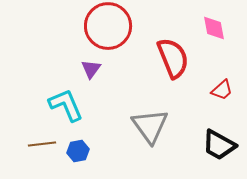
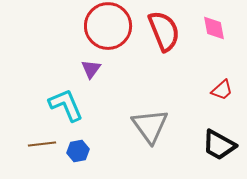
red semicircle: moved 9 px left, 27 px up
